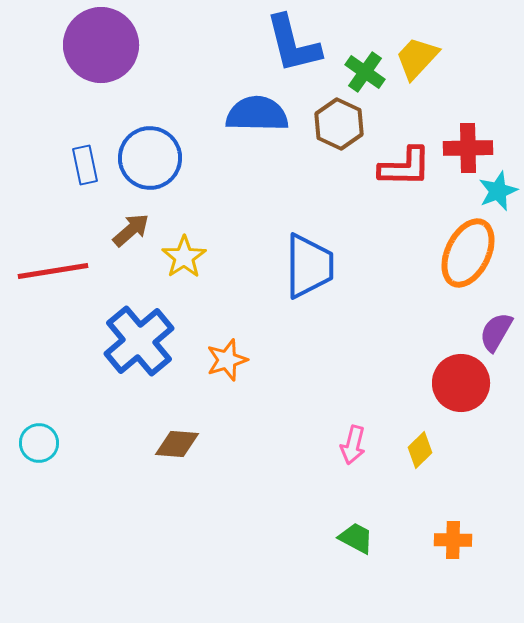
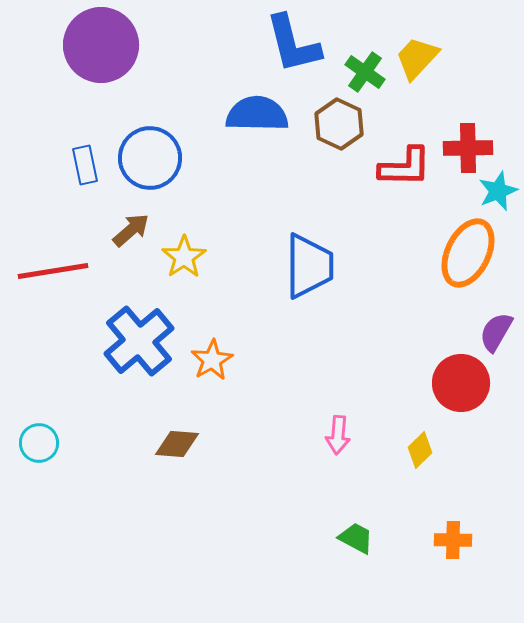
orange star: moved 15 px left; rotated 12 degrees counterclockwise
pink arrow: moved 15 px left, 10 px up; rotated 9 degrees counterclockwise
